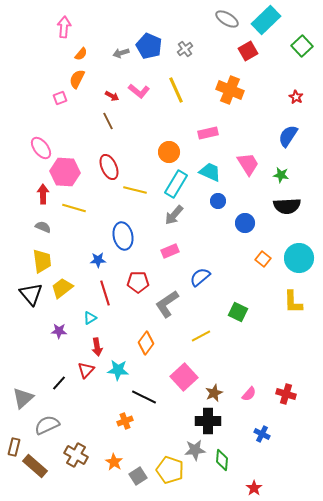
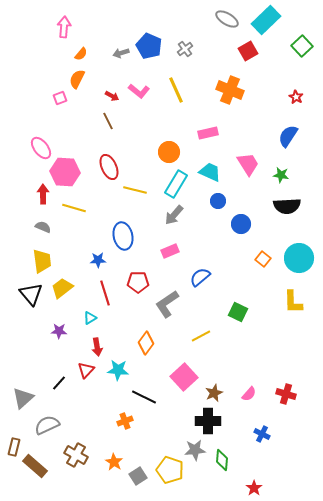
blue circle at (245, 223): moved 4 px left, 1 px down
